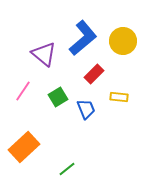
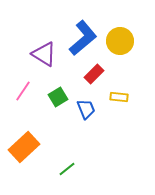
yellow circle: moved 3 px left
purple triangle: rotated 8 degrees counterclockwise
